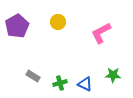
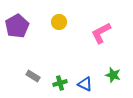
yellow circle: moved 1 px right
green star: rotated 14 degrees clockwise
